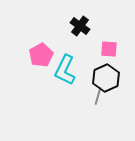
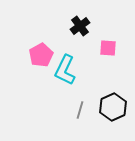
black cross: rotated 18 degrees clockwise
pink square: moved 1 px left, 1 px up
black hexagon: moved 7 px right, 29 px down
gray line: moved 18 px left, 14 px down
